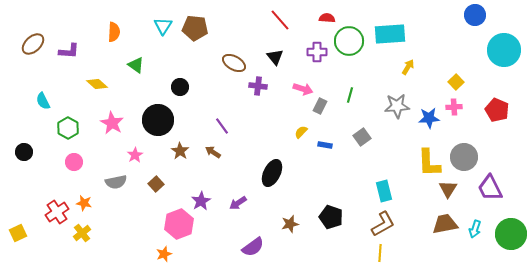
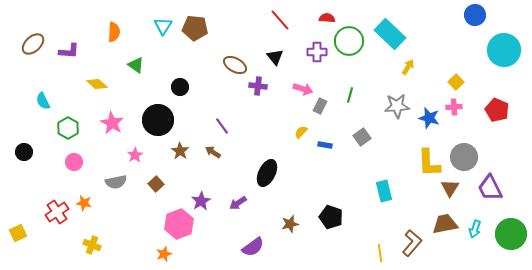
cyan rectangle at (390, 34): rotated 48 degrees clockwise
brown ellipse at (234, 63): moved 1 px right, 2 px down
blue star at (429, 118): rotated 20 degrees clockwise
black ellipse at (272, 173): moved 5 px left
brown triangle at (448, 189): moved 2 px right, 1 px up
brown L-shape at (383, 224): moved 29 px right, 19 px down; rotated 20 degrees counterclockwise
yellow cross at (82, 233): moved 10 px right, 12 px down; rotated 30 degrees counterclockwise
yellow line at (380, 253): rotated 12 degrees counterclockwise
